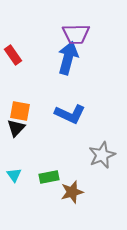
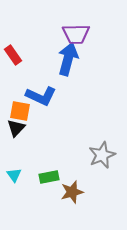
blue arrow: moved 1 px down
blue L-shape: moved 29 px left, 18 px up
